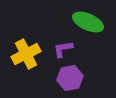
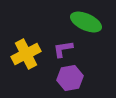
green ellipse: moved 2 px left
